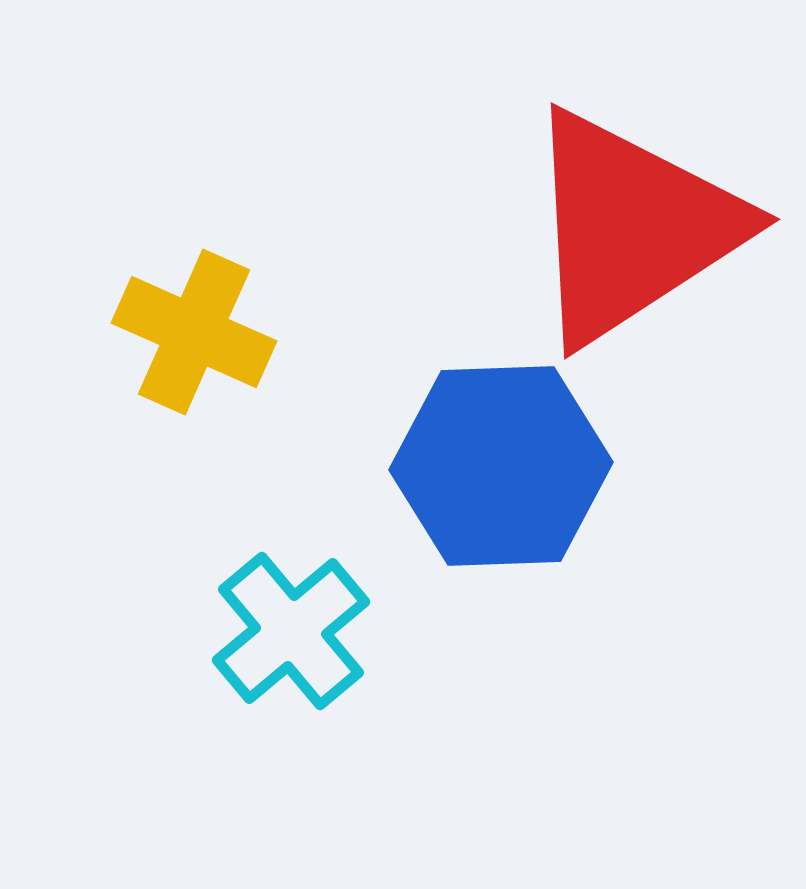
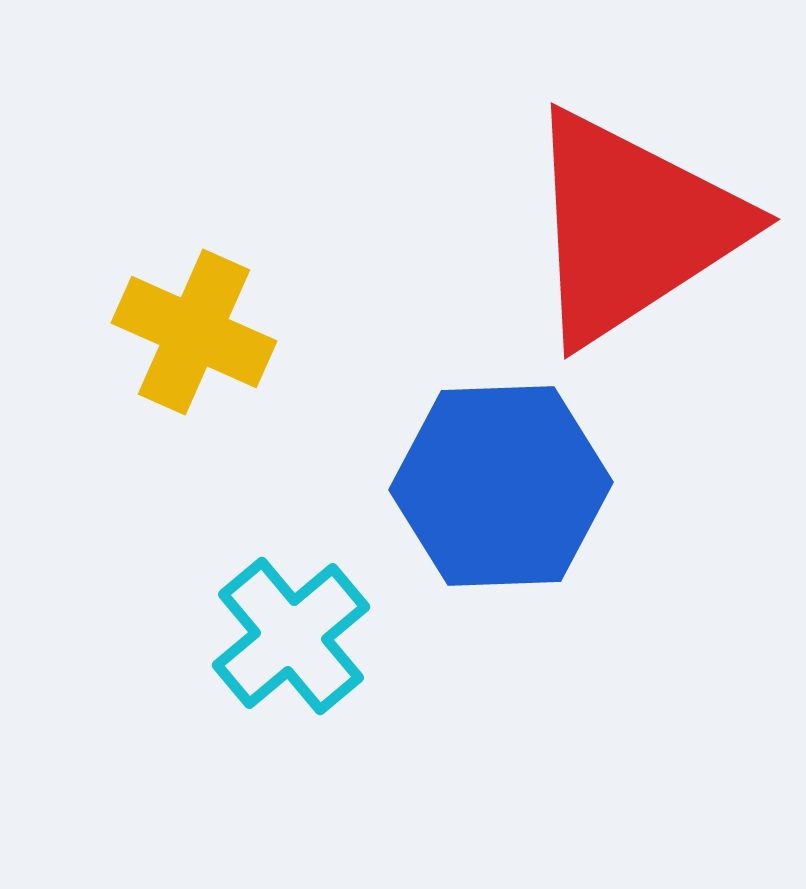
blue hexagon: moved 20 px down
cyan cross: moved 5 px down
